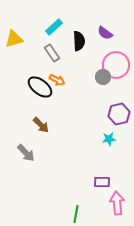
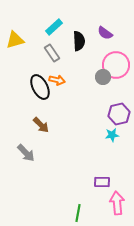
yellow triangle: moved 1 px right, 1 px down
orange arrow: rotated 14 degrees counterclockwise
black ellipse: rotated 25 degrees clockwise
cyan star: moved 3 px right, 4 px up
green line: moved 2 px right, 1 px up
